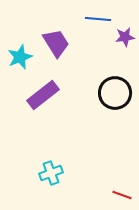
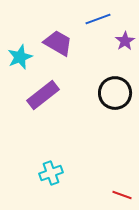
blue line: rotated 25 degrees counterclockwise
purple star: moved 4 px down; rotated 24 degrees counterclockwise
purple trapezoid: moved 2 px right; rotated 28 degrees counterclockwise
